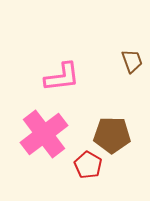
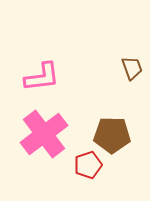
brown trapezoid: moved 7 px down
pink L-shape: moved 20 px left
red pentagon: rotated 24 degrees clockwise
